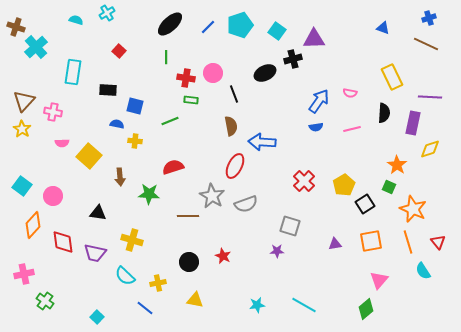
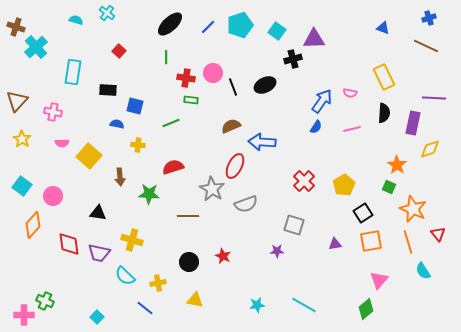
cyan cross at (107, 13): rotated 21 degrees counterclockwise
brown line at (426, 44): moved 2 px down
black ellipse at (265, 73): moved 12 px down
yellow rectangle at (392, 77): moved 8 px left
black line at (234, 94): moved 1 px left, 7 px up
purple line at (430, 97): moved 4 px right, 1 px down
brown triangle at (24, 101): moved 7 px left
blue arrow at (319, 101): moved 3 px right
green line at (170, 121): moved 1 px right, 2 px down
brown semicircle at (231, 126): rotated 102 degrees counterclockwise
blue semicircle at (316, 127): rotated 48 degrees counterclockwise
yellow star at (22, 129): moved 10 px down
yellow cross at (135, 141): moved 3 px right, 4 px down
gray star at (212, 196): moved 7 px up
black square at (365, 204): moved 2 px left, 9 px down
gray square at (290, 226): moved 4 px right, 1 px up
red diamond at (63, 242): moved 6 px right, 2 px down
red triangle at (438, 242): moved 8 px up
purple trapezoid at (95, 253): moved 4 px right
pink cross at (24, 274): moved 41 px down; rotated 12 degrees clockwise
green cross at (45, 301): rotated 12 degrees counterclockwise
